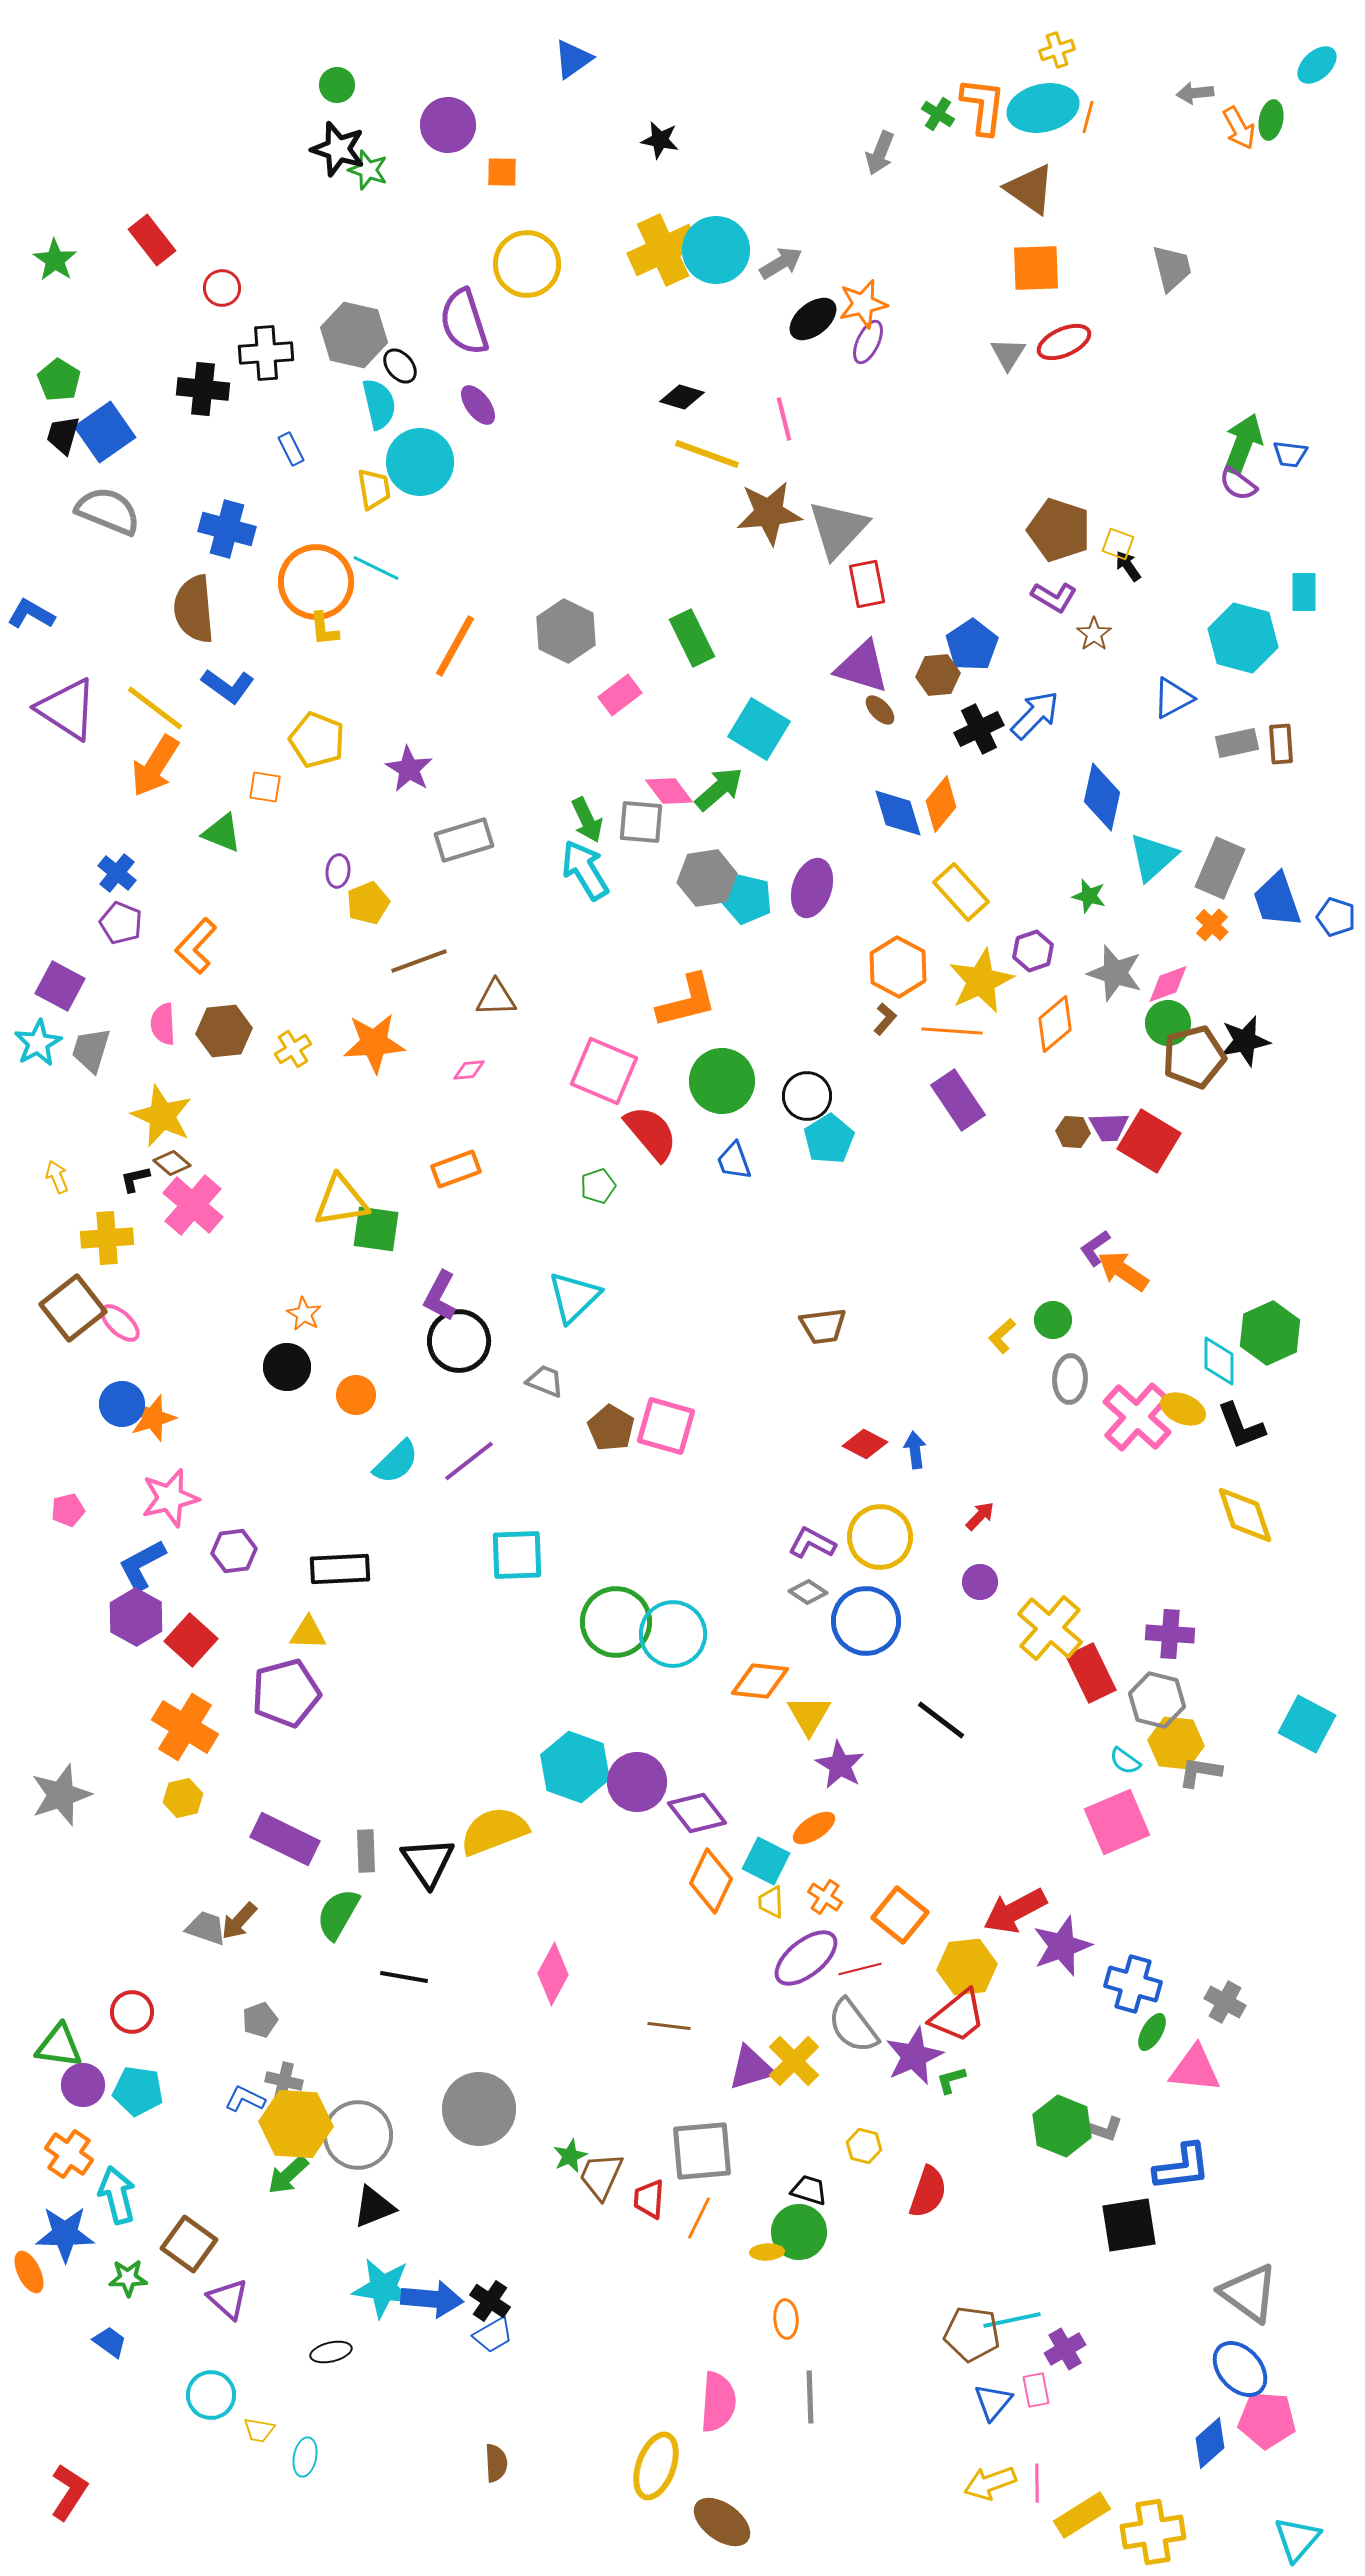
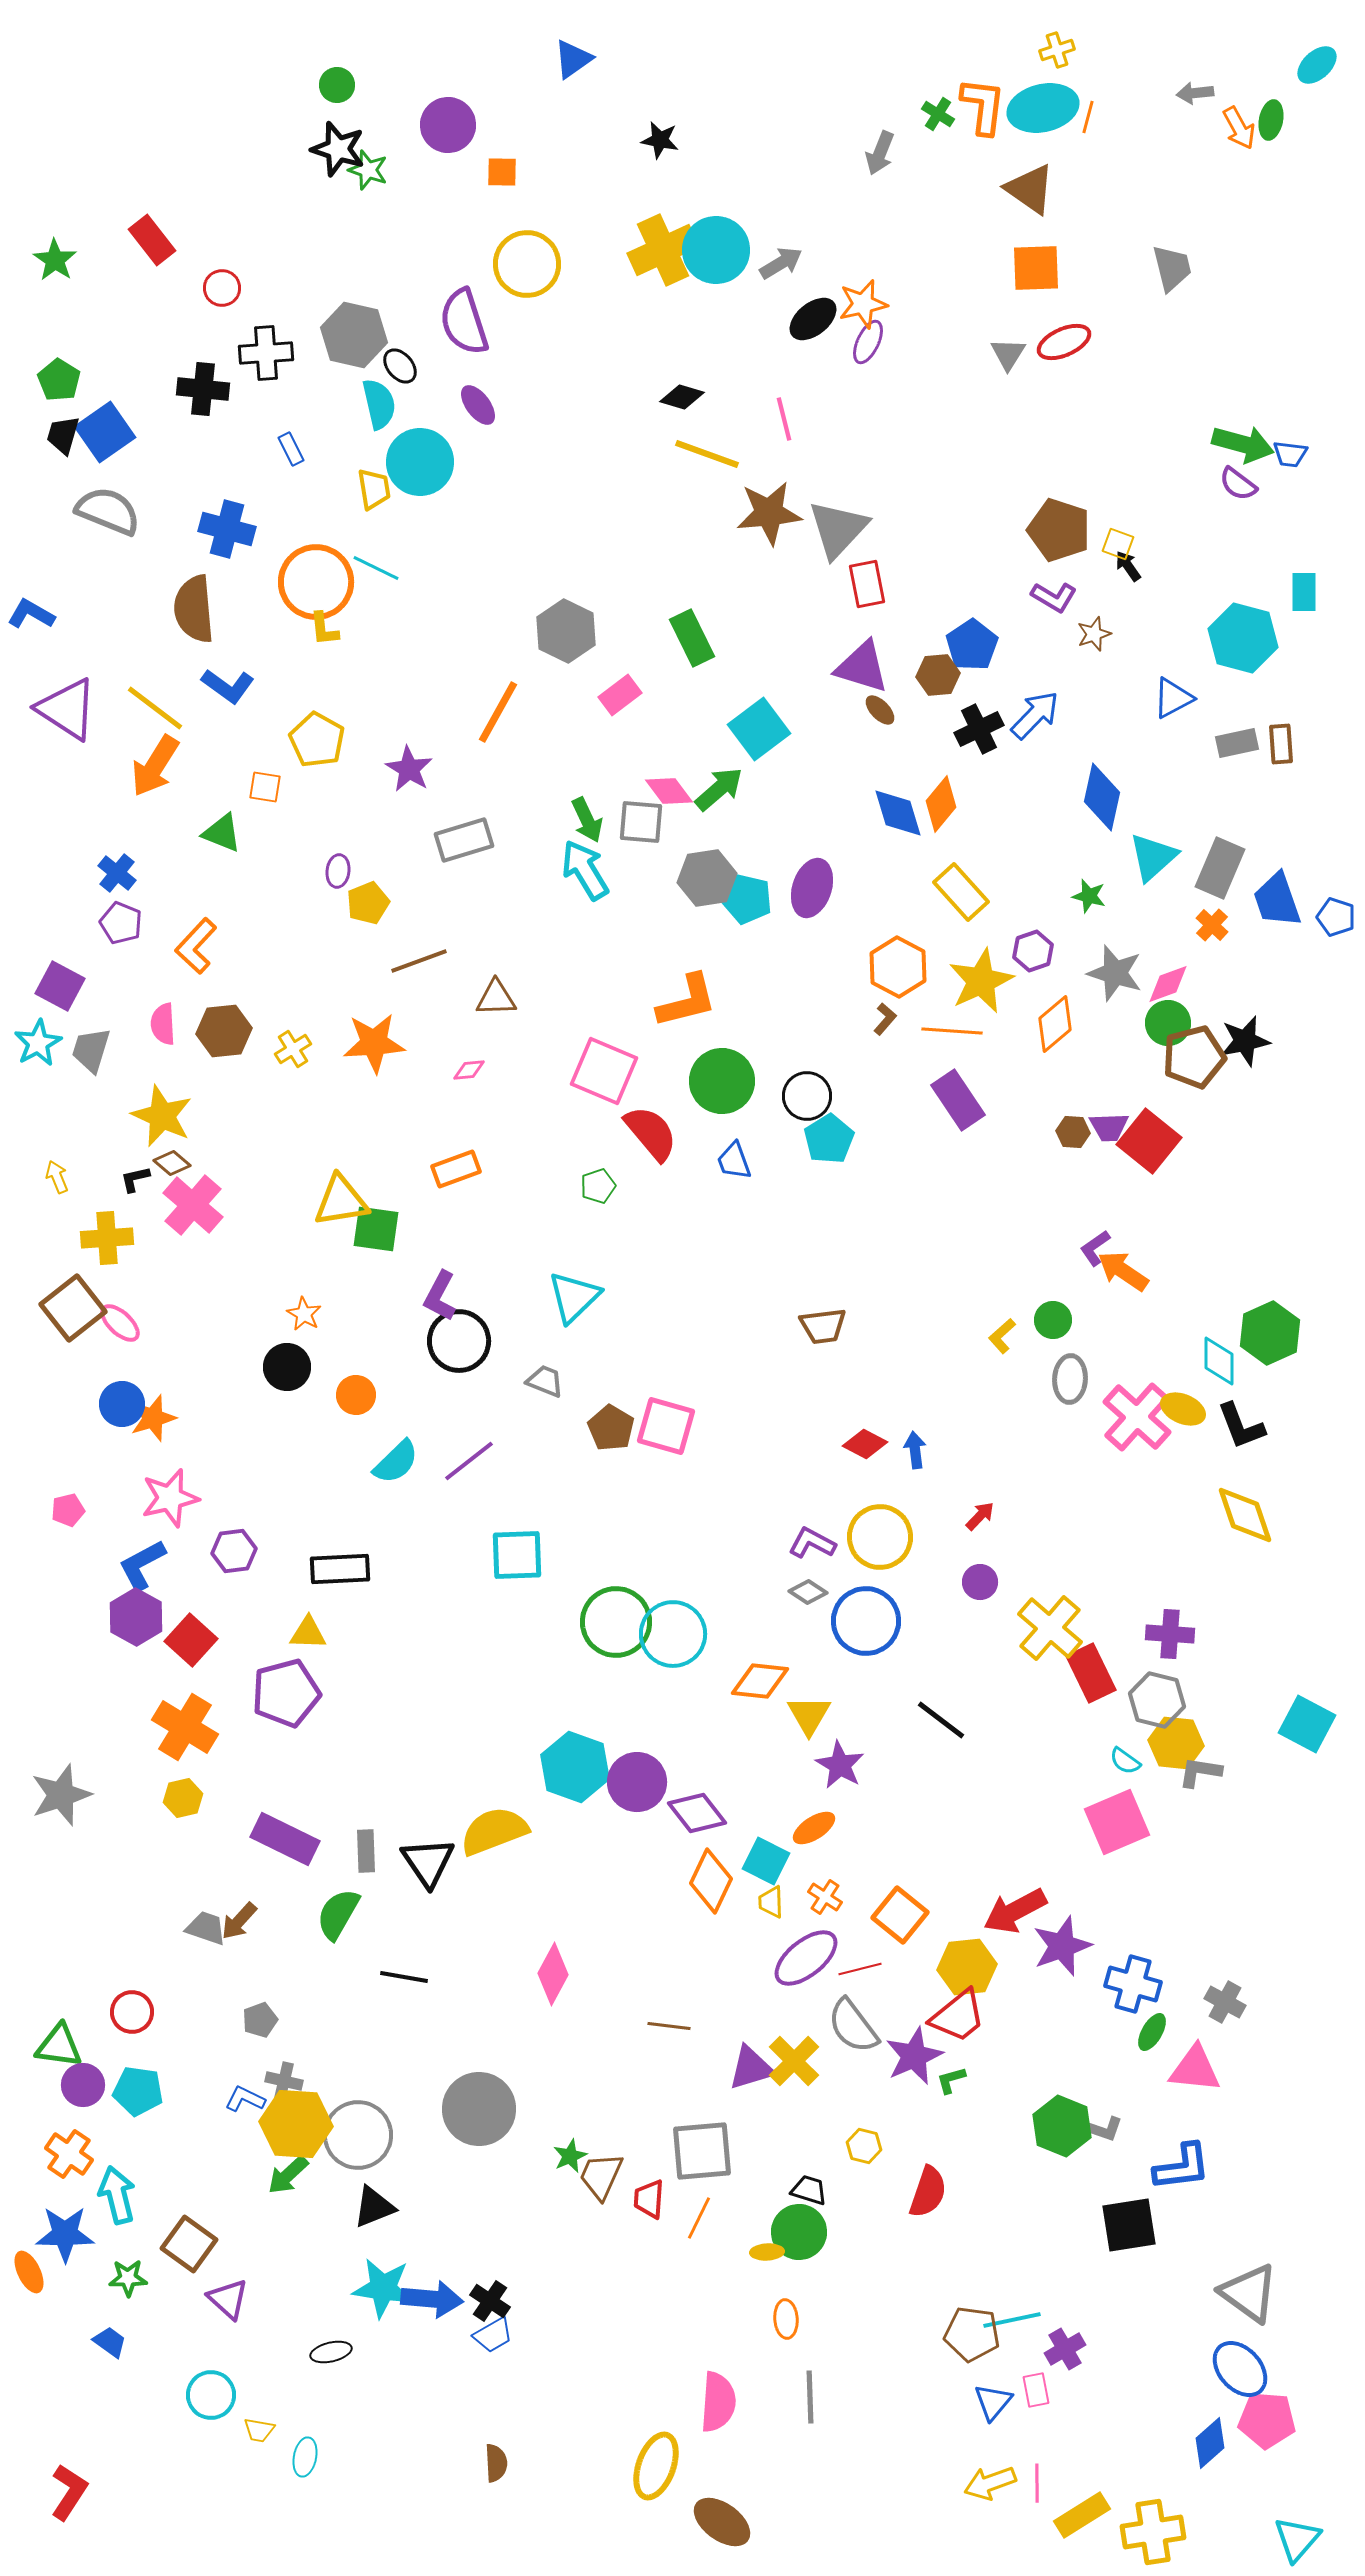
green arrow at (1243, 444): rotated 84 degrees clockwise
brown star at (1094, 634): rotated 16 degrees clockwise
orange line at (455, 646): moved 43 px right, 66 px down
cyan square at (759, 729): rotated 22 degrees clockwise
yellow pentagon at (317, 740): rotated 8 degrees clockwise
red square at (1149, 1141): rotated 8 degrees clockwise
